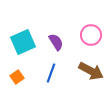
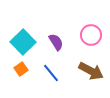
cyan square: rotated 20 degrees counterclockwise
blue line: rotated 60 degrees counterclockwise
orange square: moved 4 px right, 8 px up
